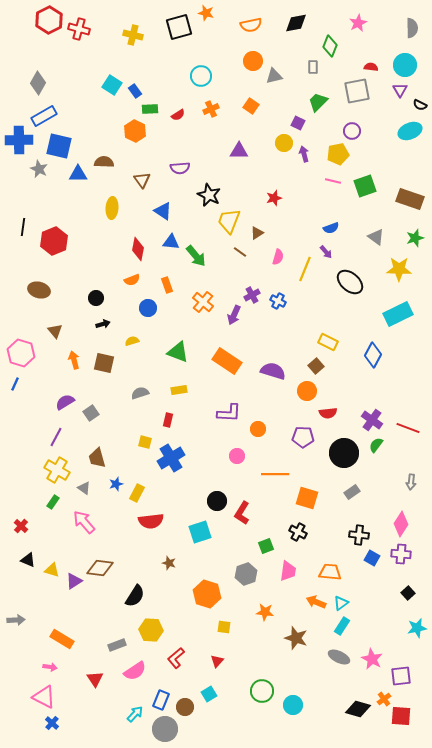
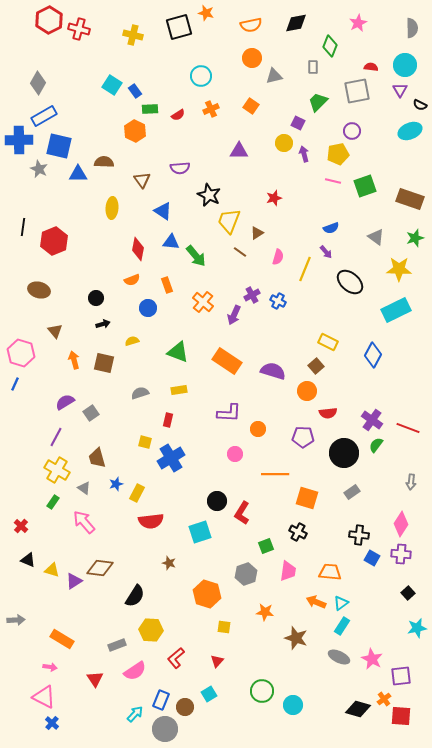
orange circle at (253, 61): moved 1 px left, 3 px up
cyan rectangle at (398, 314): moved 2 px left, 4 px up
pink circle at (237, 456): moved 2 px left, 2 px up
